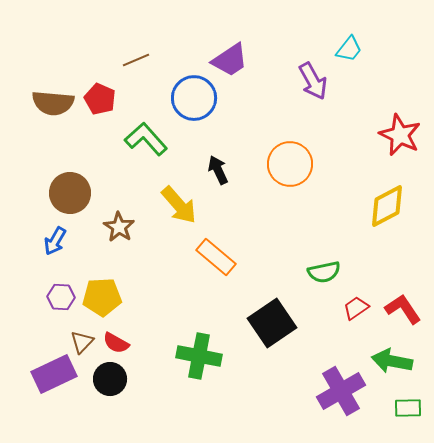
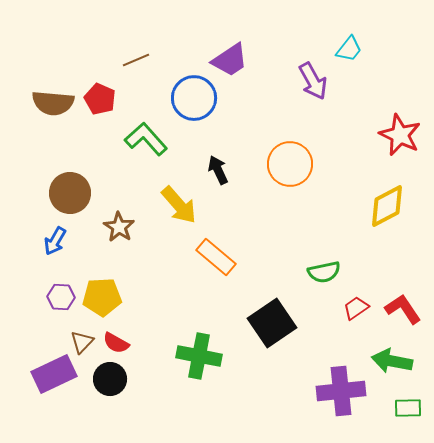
purple cross: rotated 24 degrees clockwise
